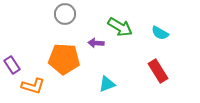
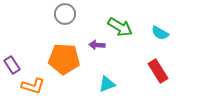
purple arrow: moved 1 px right, 2 px down
